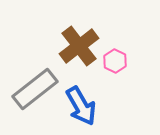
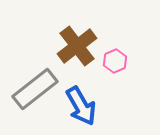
brown cross: moved 2 px left
pink hexagon: rotated 10 degrees clockwise
